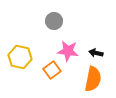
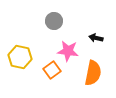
black arrow: moved 15 px up
orange semicircle: moved 6 px up
